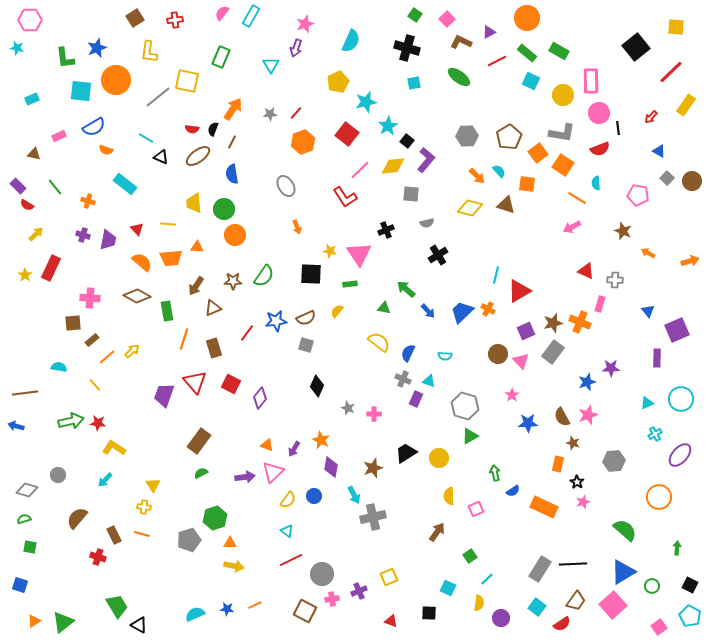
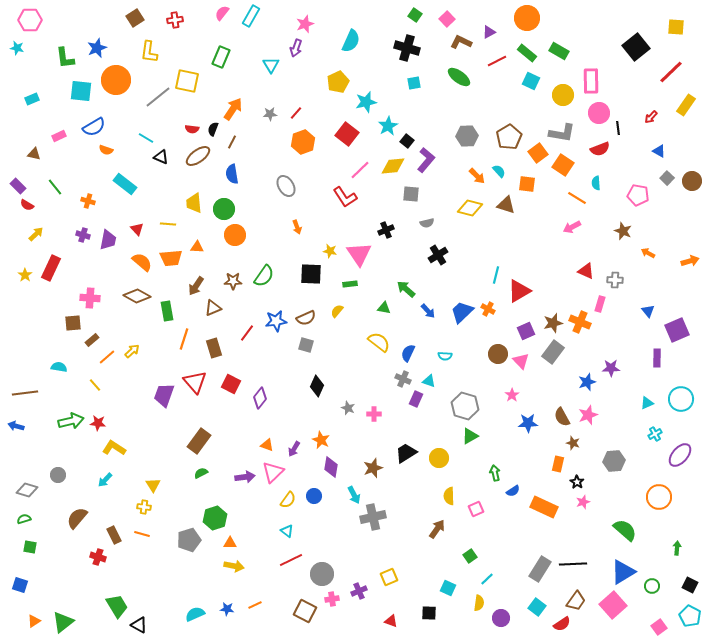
brown arrow at (437, 532): moved 3 px up
